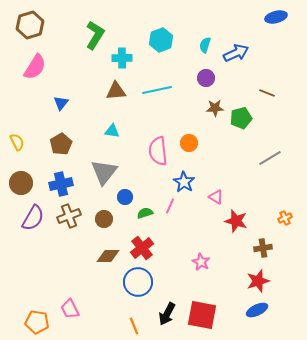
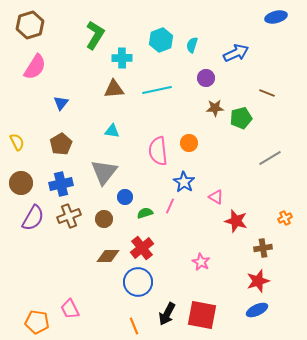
cyan semicircle at (205, 45): moved 13 px left
brown triangle at (116, 91): moved 2 px left, 2 px up
